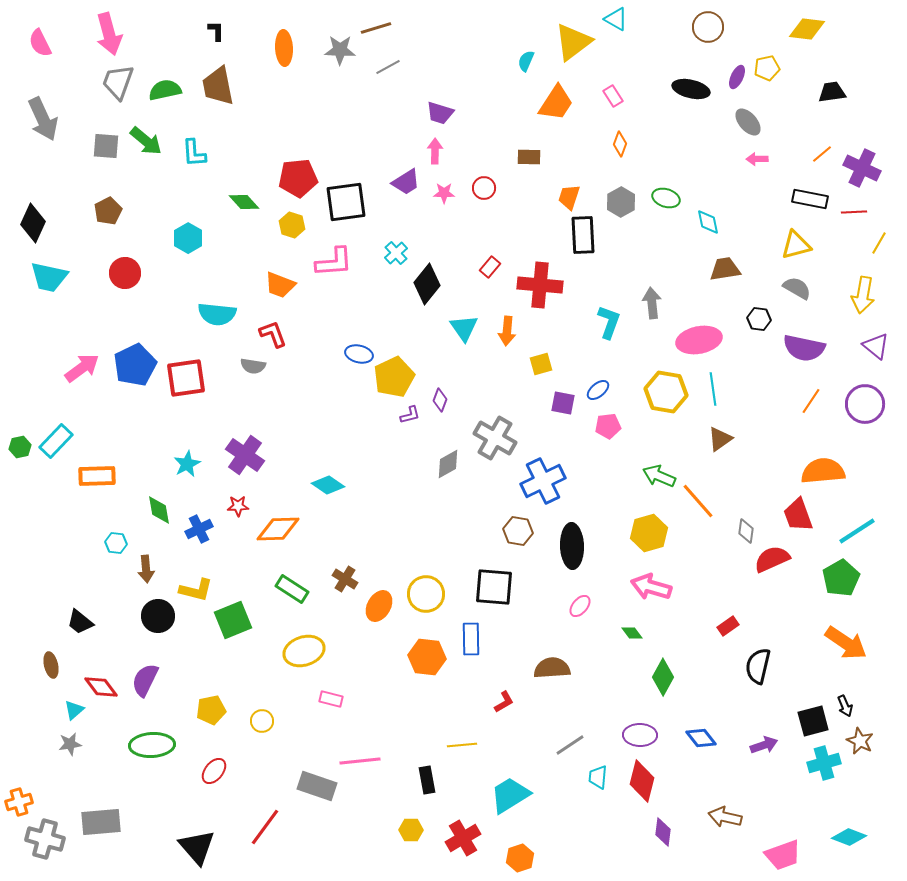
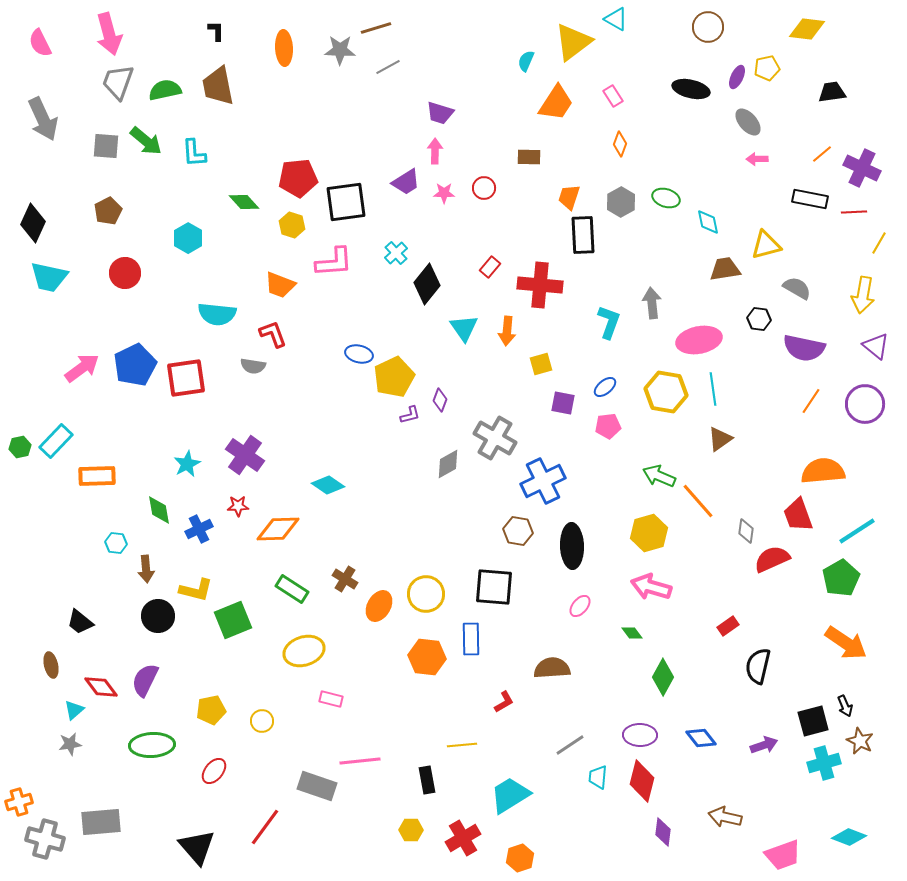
yellow triangle at (796, 245): moved 30 px left
blue ellipse at (598, 390): moved 7 px right, 3 px up
